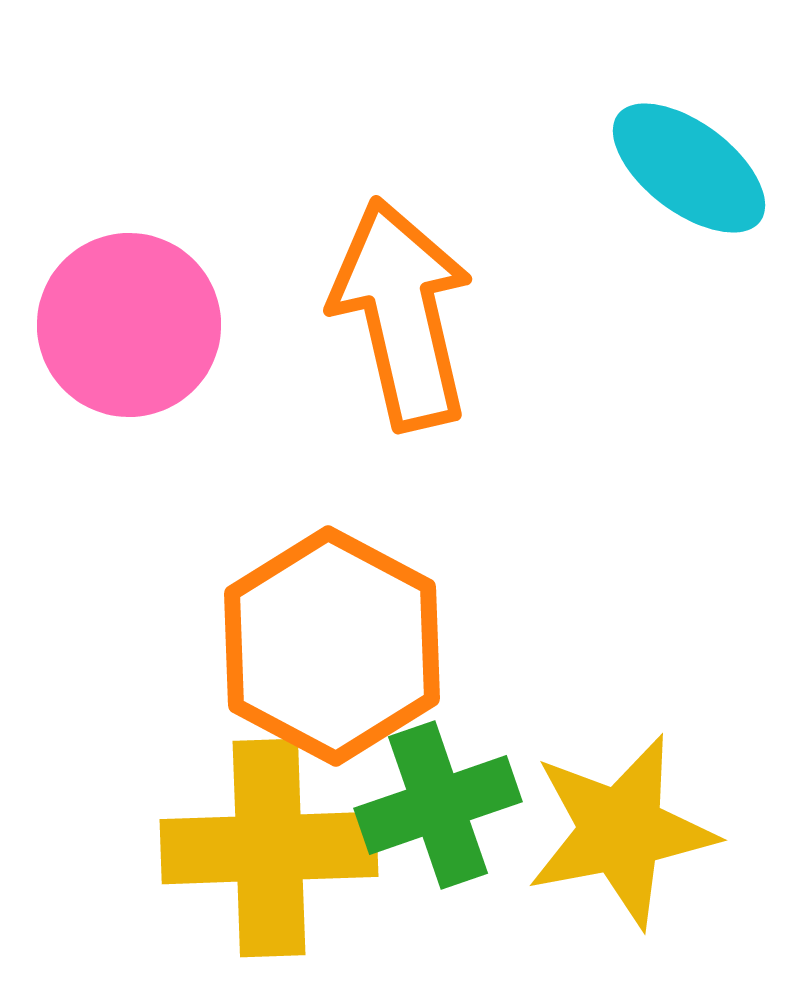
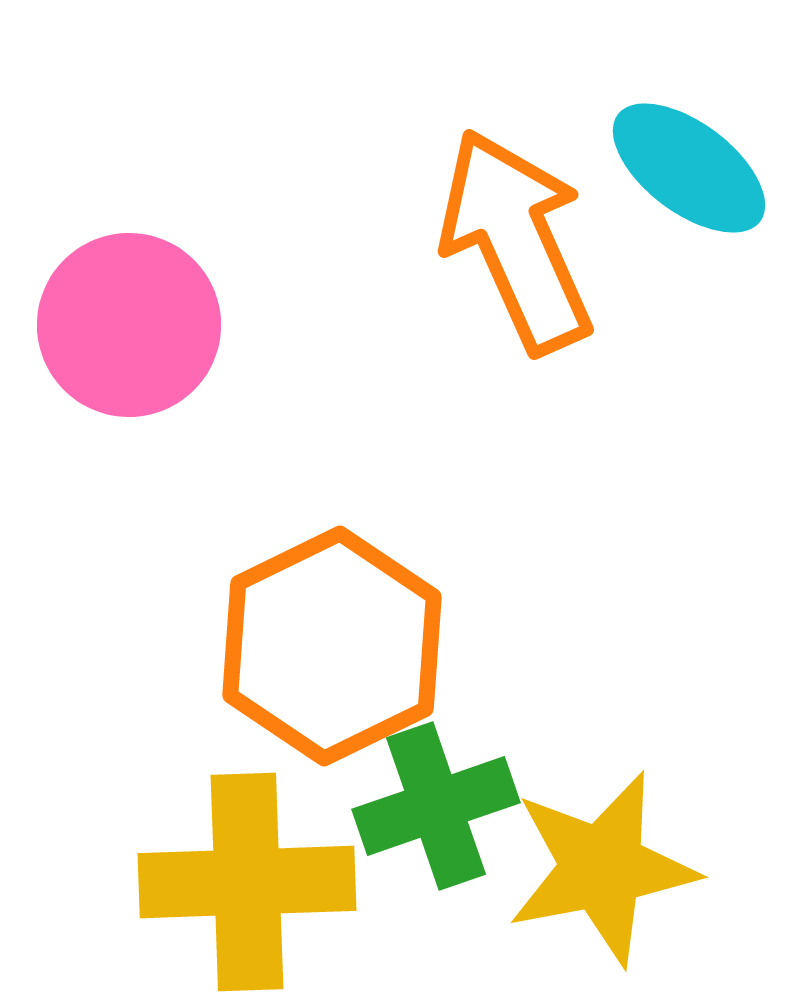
orange arrow: moved 114 px right, 73 px up; rotated 11 degrees counterclockwise
orange hexagon: rotated 6 degrees clockwise
green cross: moved 2 px left, 1 px down
yellow star: moved 19 px left, 37 px down
yellow cross: moved 22 px left, 34 px down
